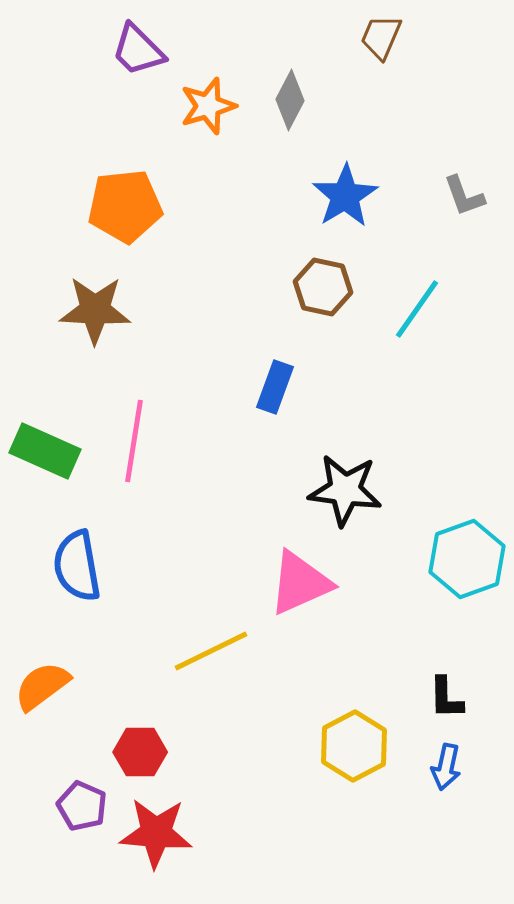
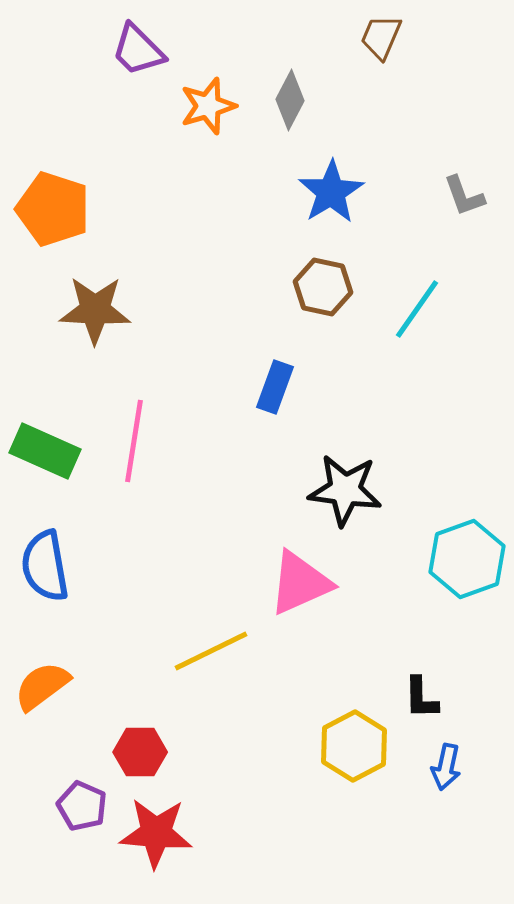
blue star: moved 14 px left, 4 px up
orange pentagon: moved 72 px left, 3 px down; rotated 24 degrees clockwise
blue semicircle: moved 32 px left
black L-shape: moved 25 px left
